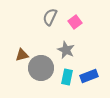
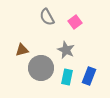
gray semicircle: moved 3 px left; rotated 54 degrees counterclockwise
brown triangle: moved 5 px up
blue rectangle: rotated 48 degrees counterclockwise
